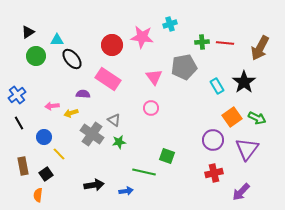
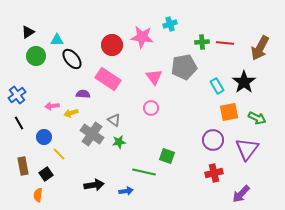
orange square: moved 3 px left, 5 px up; rotated 24 degrees clockwise
purple arrow: moved 2 px down
